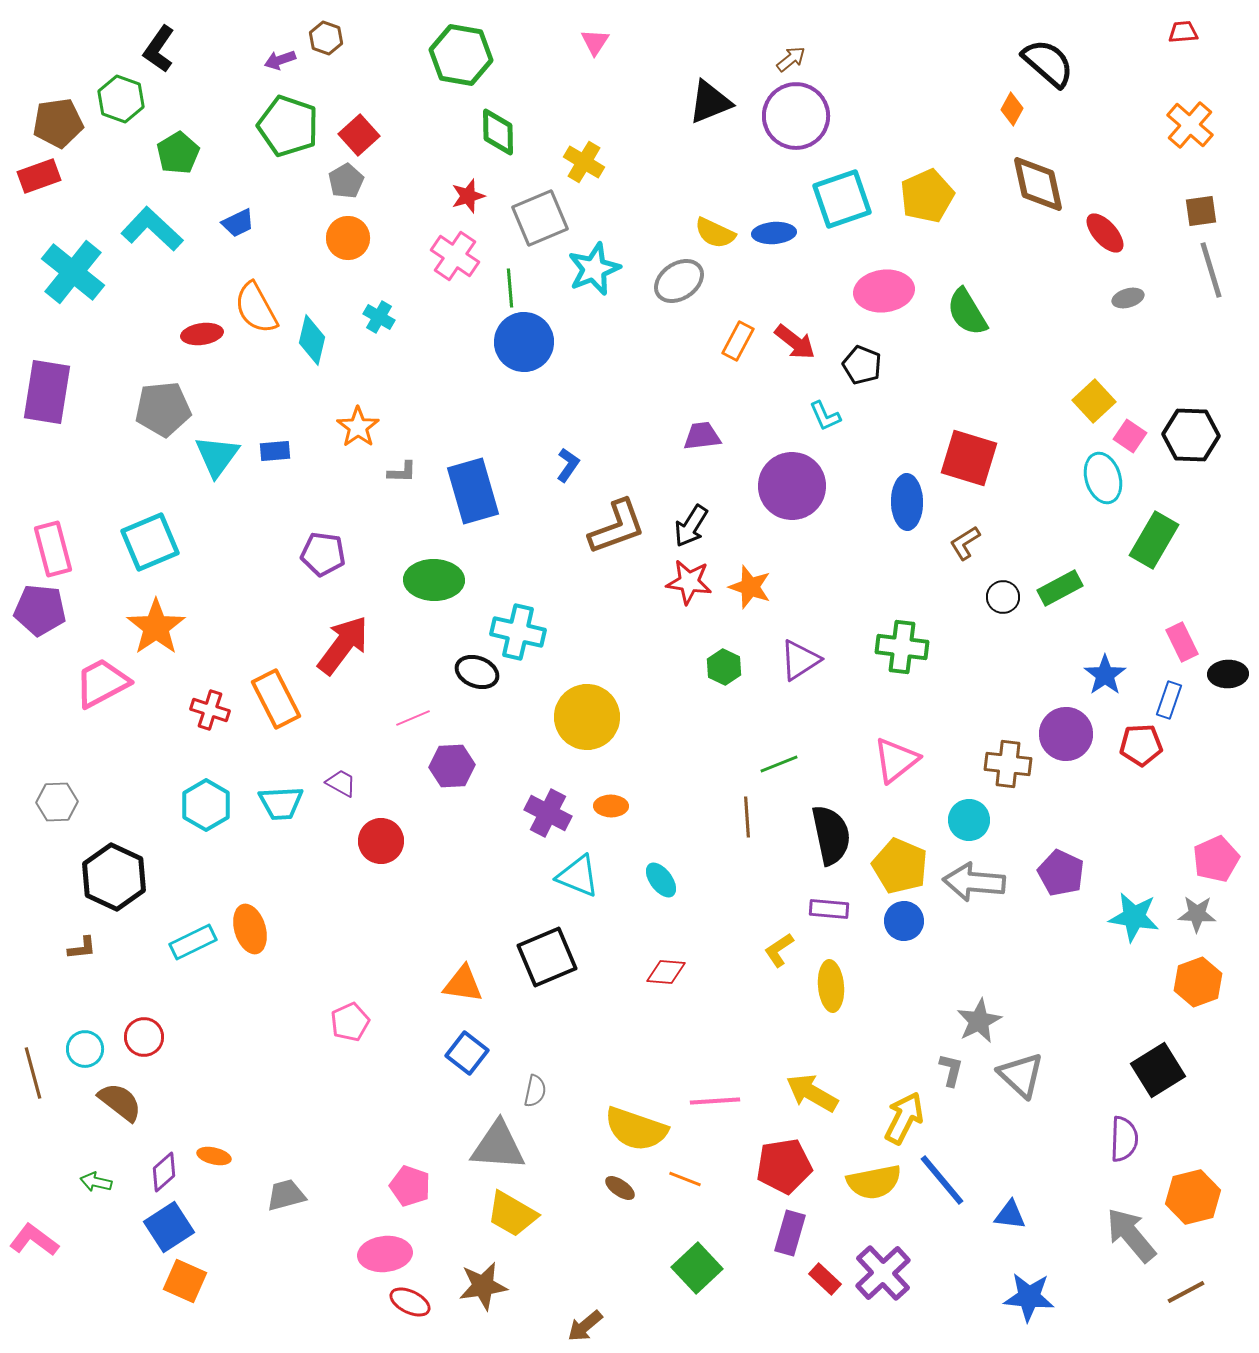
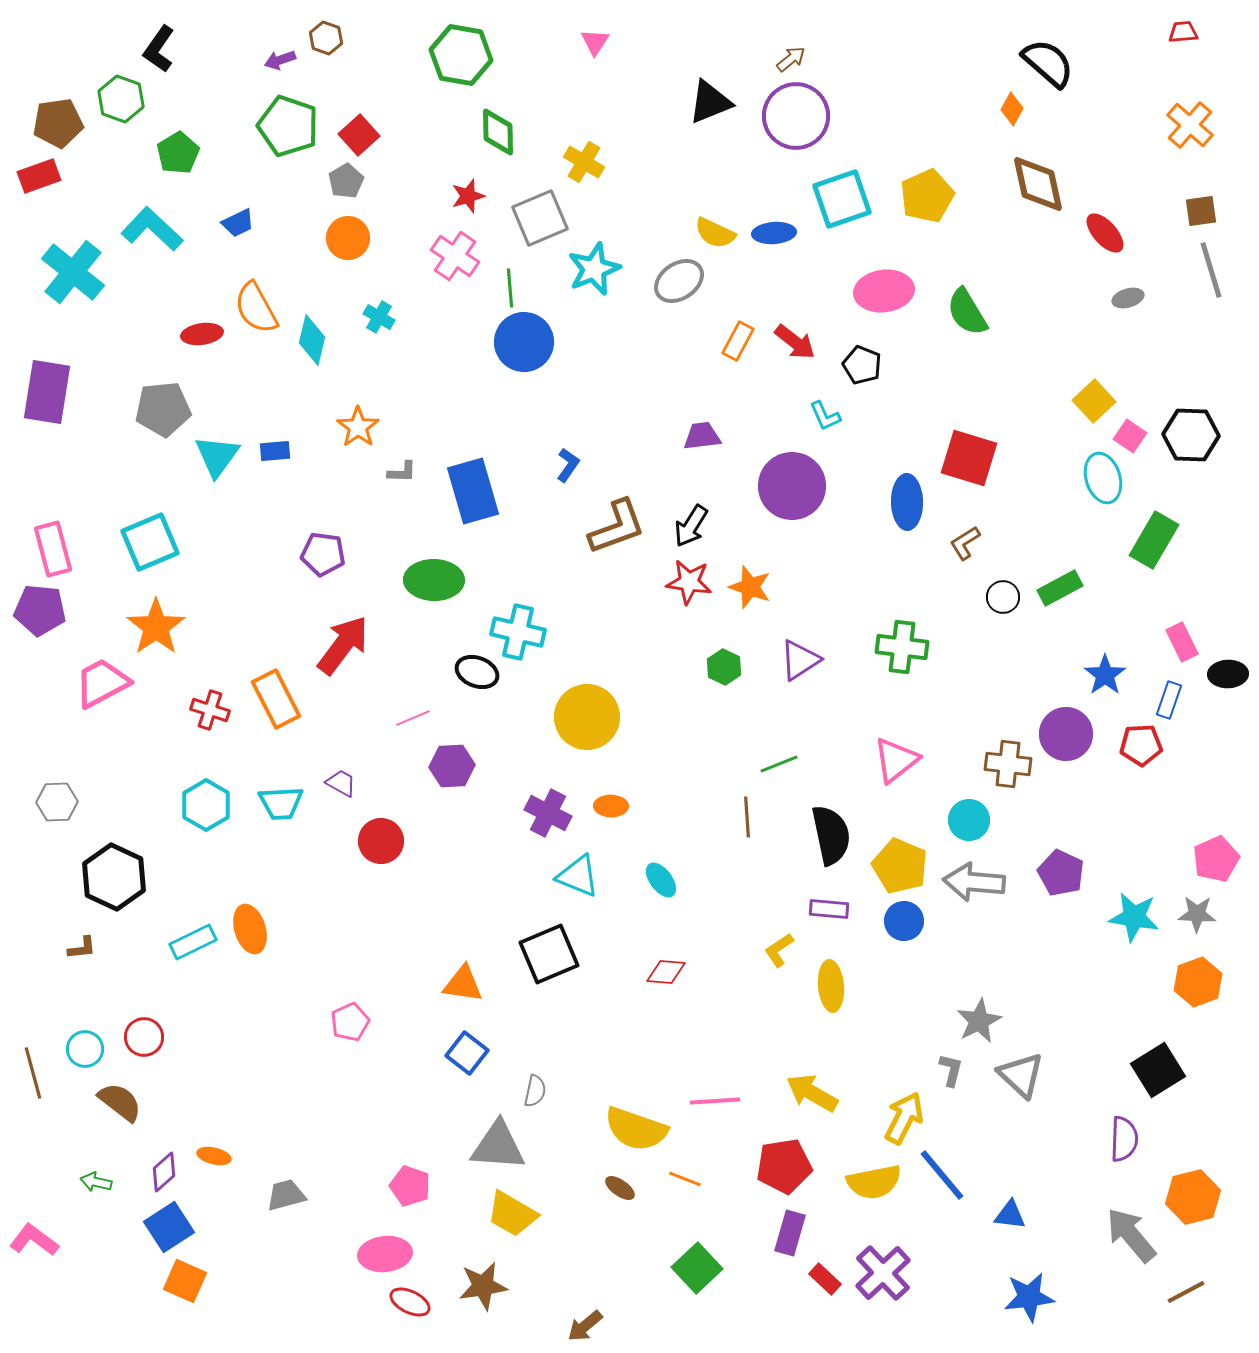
black square at (547, 957): moved 2 px right, 3 px up
blue line at (942, 1180): moved 5 px up
blue star at (1029, 1297): rotated 12 degrees counterclockwise
